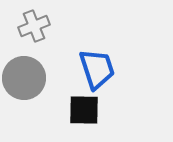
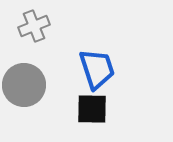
gray circle: moved 7 px down
black square: moved 8 px right, 1 px up
